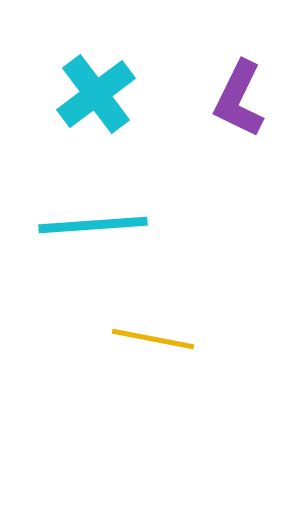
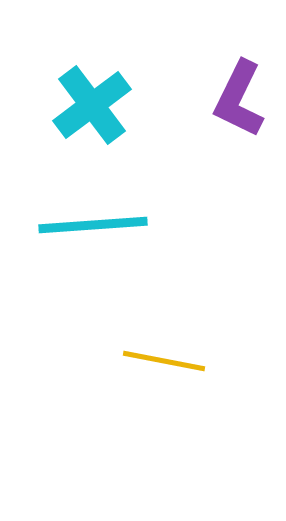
cyan cross: moved 4 px left, 11 px down
yellow line: moved 11 px right, 22 px down
